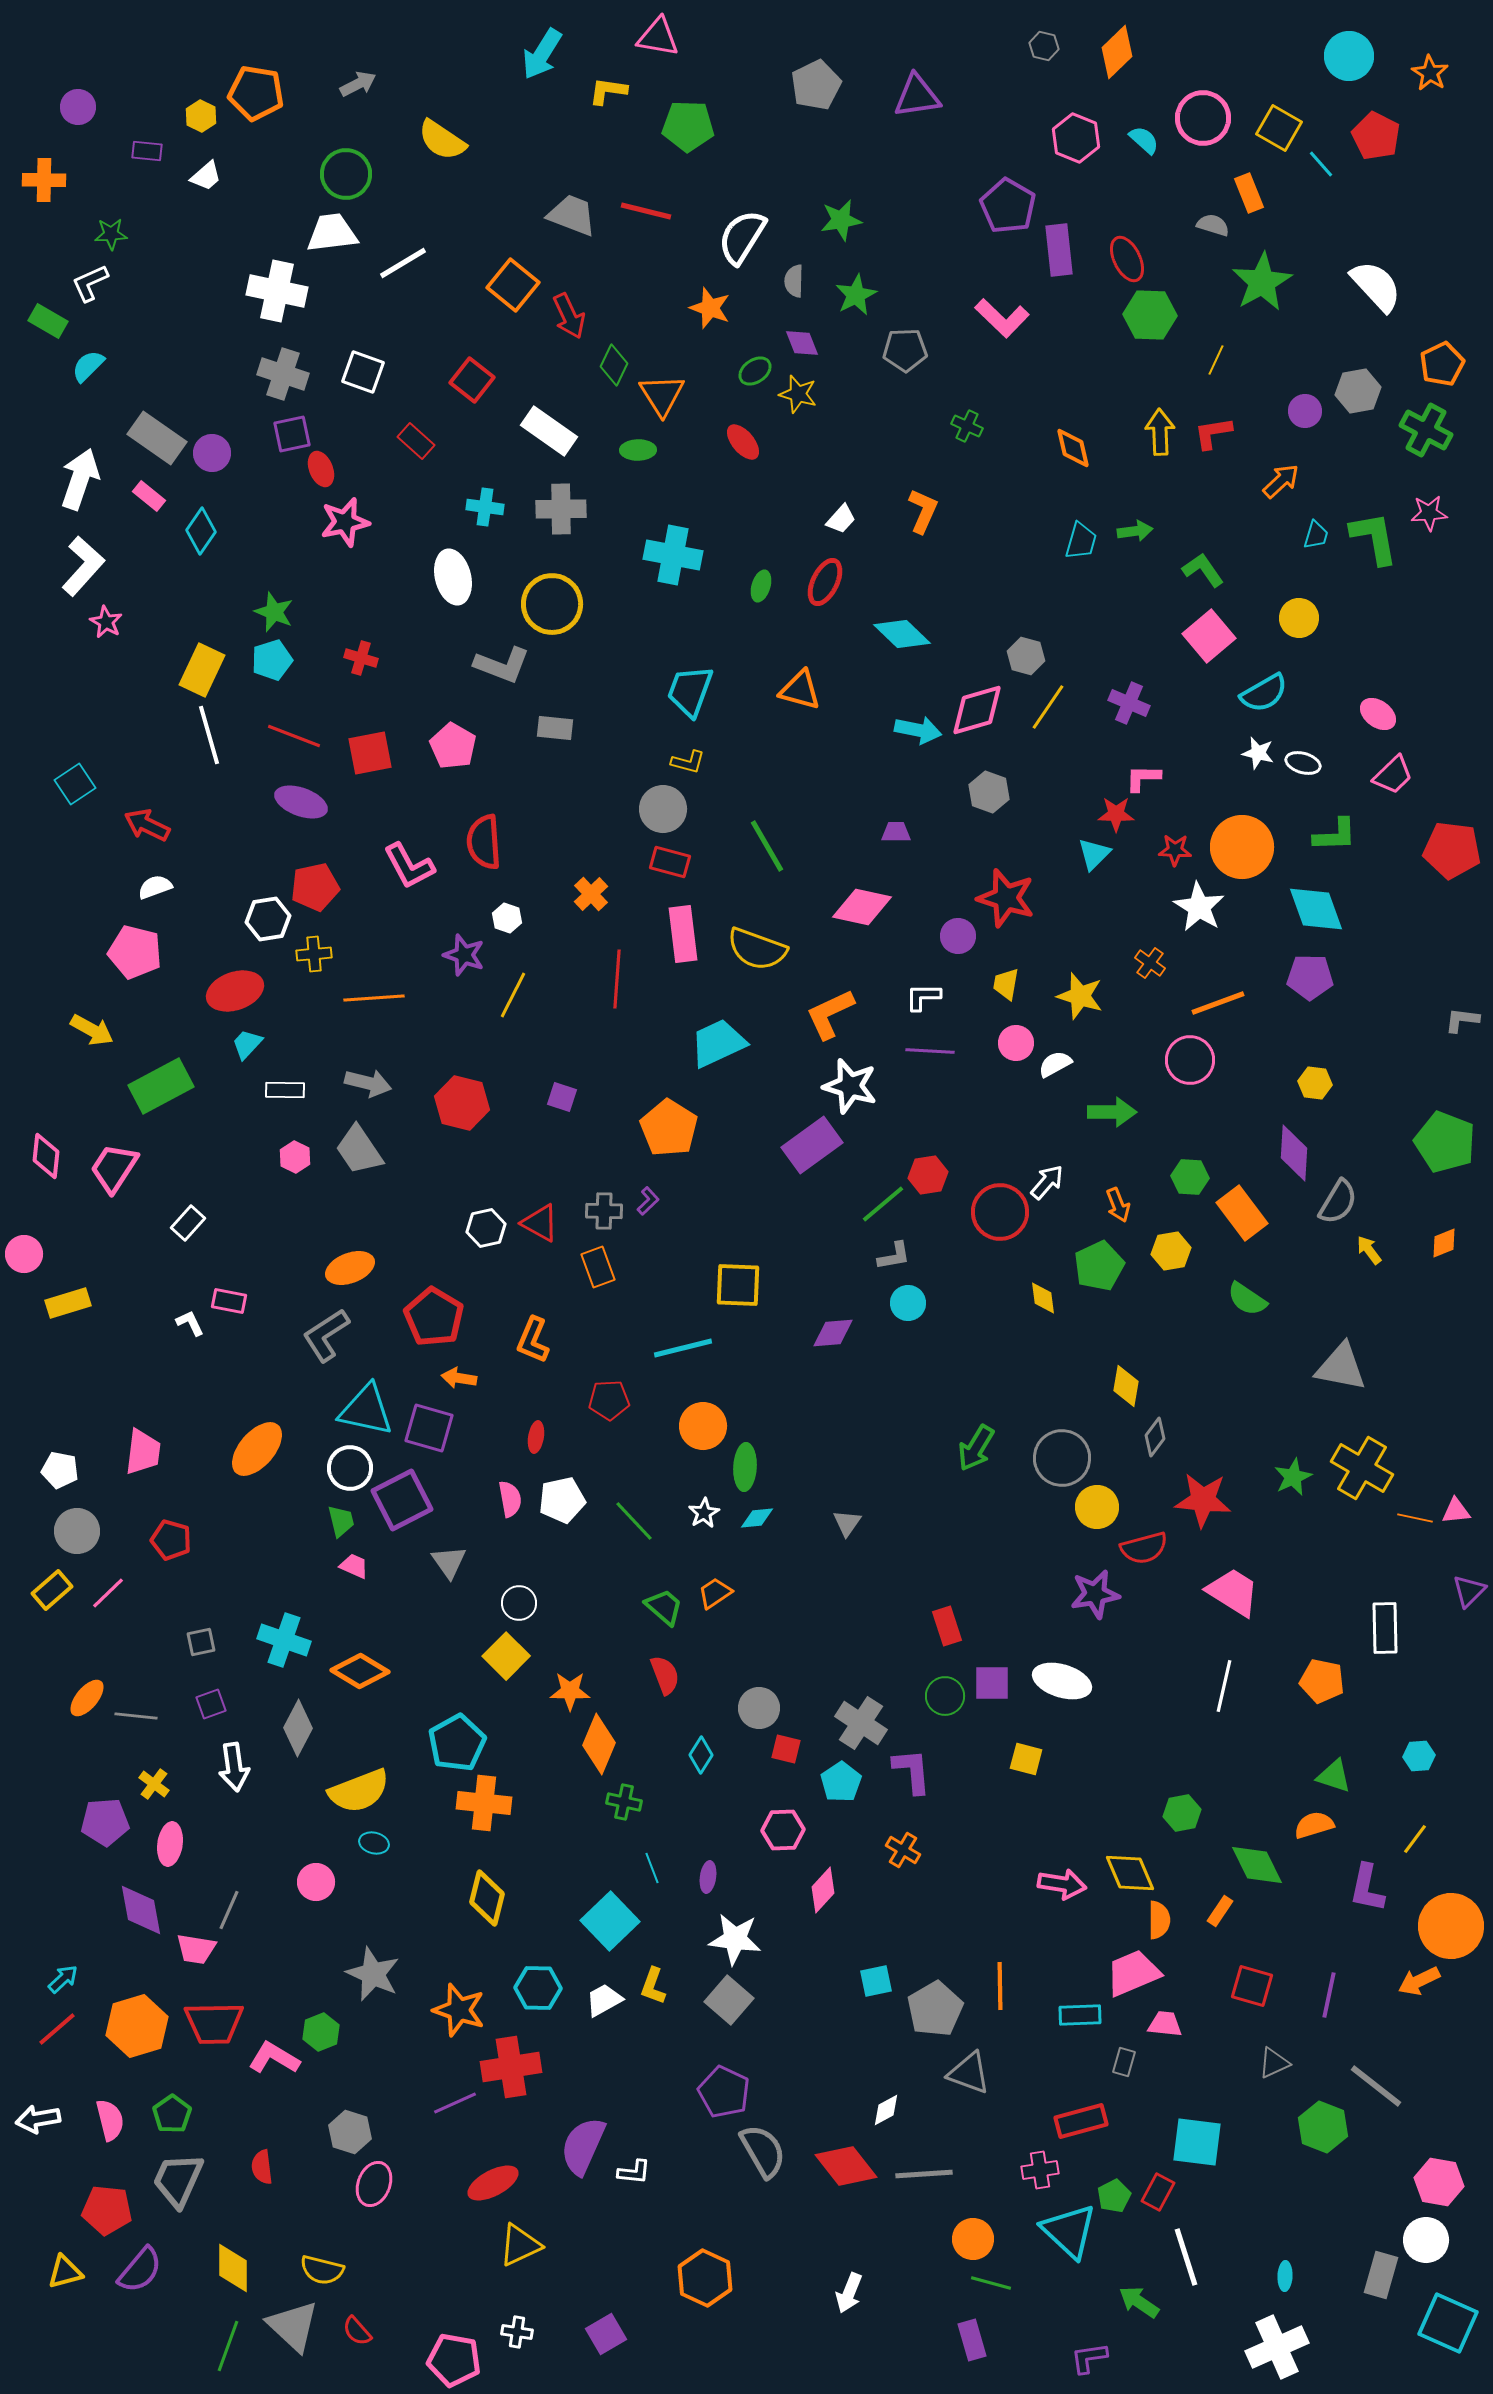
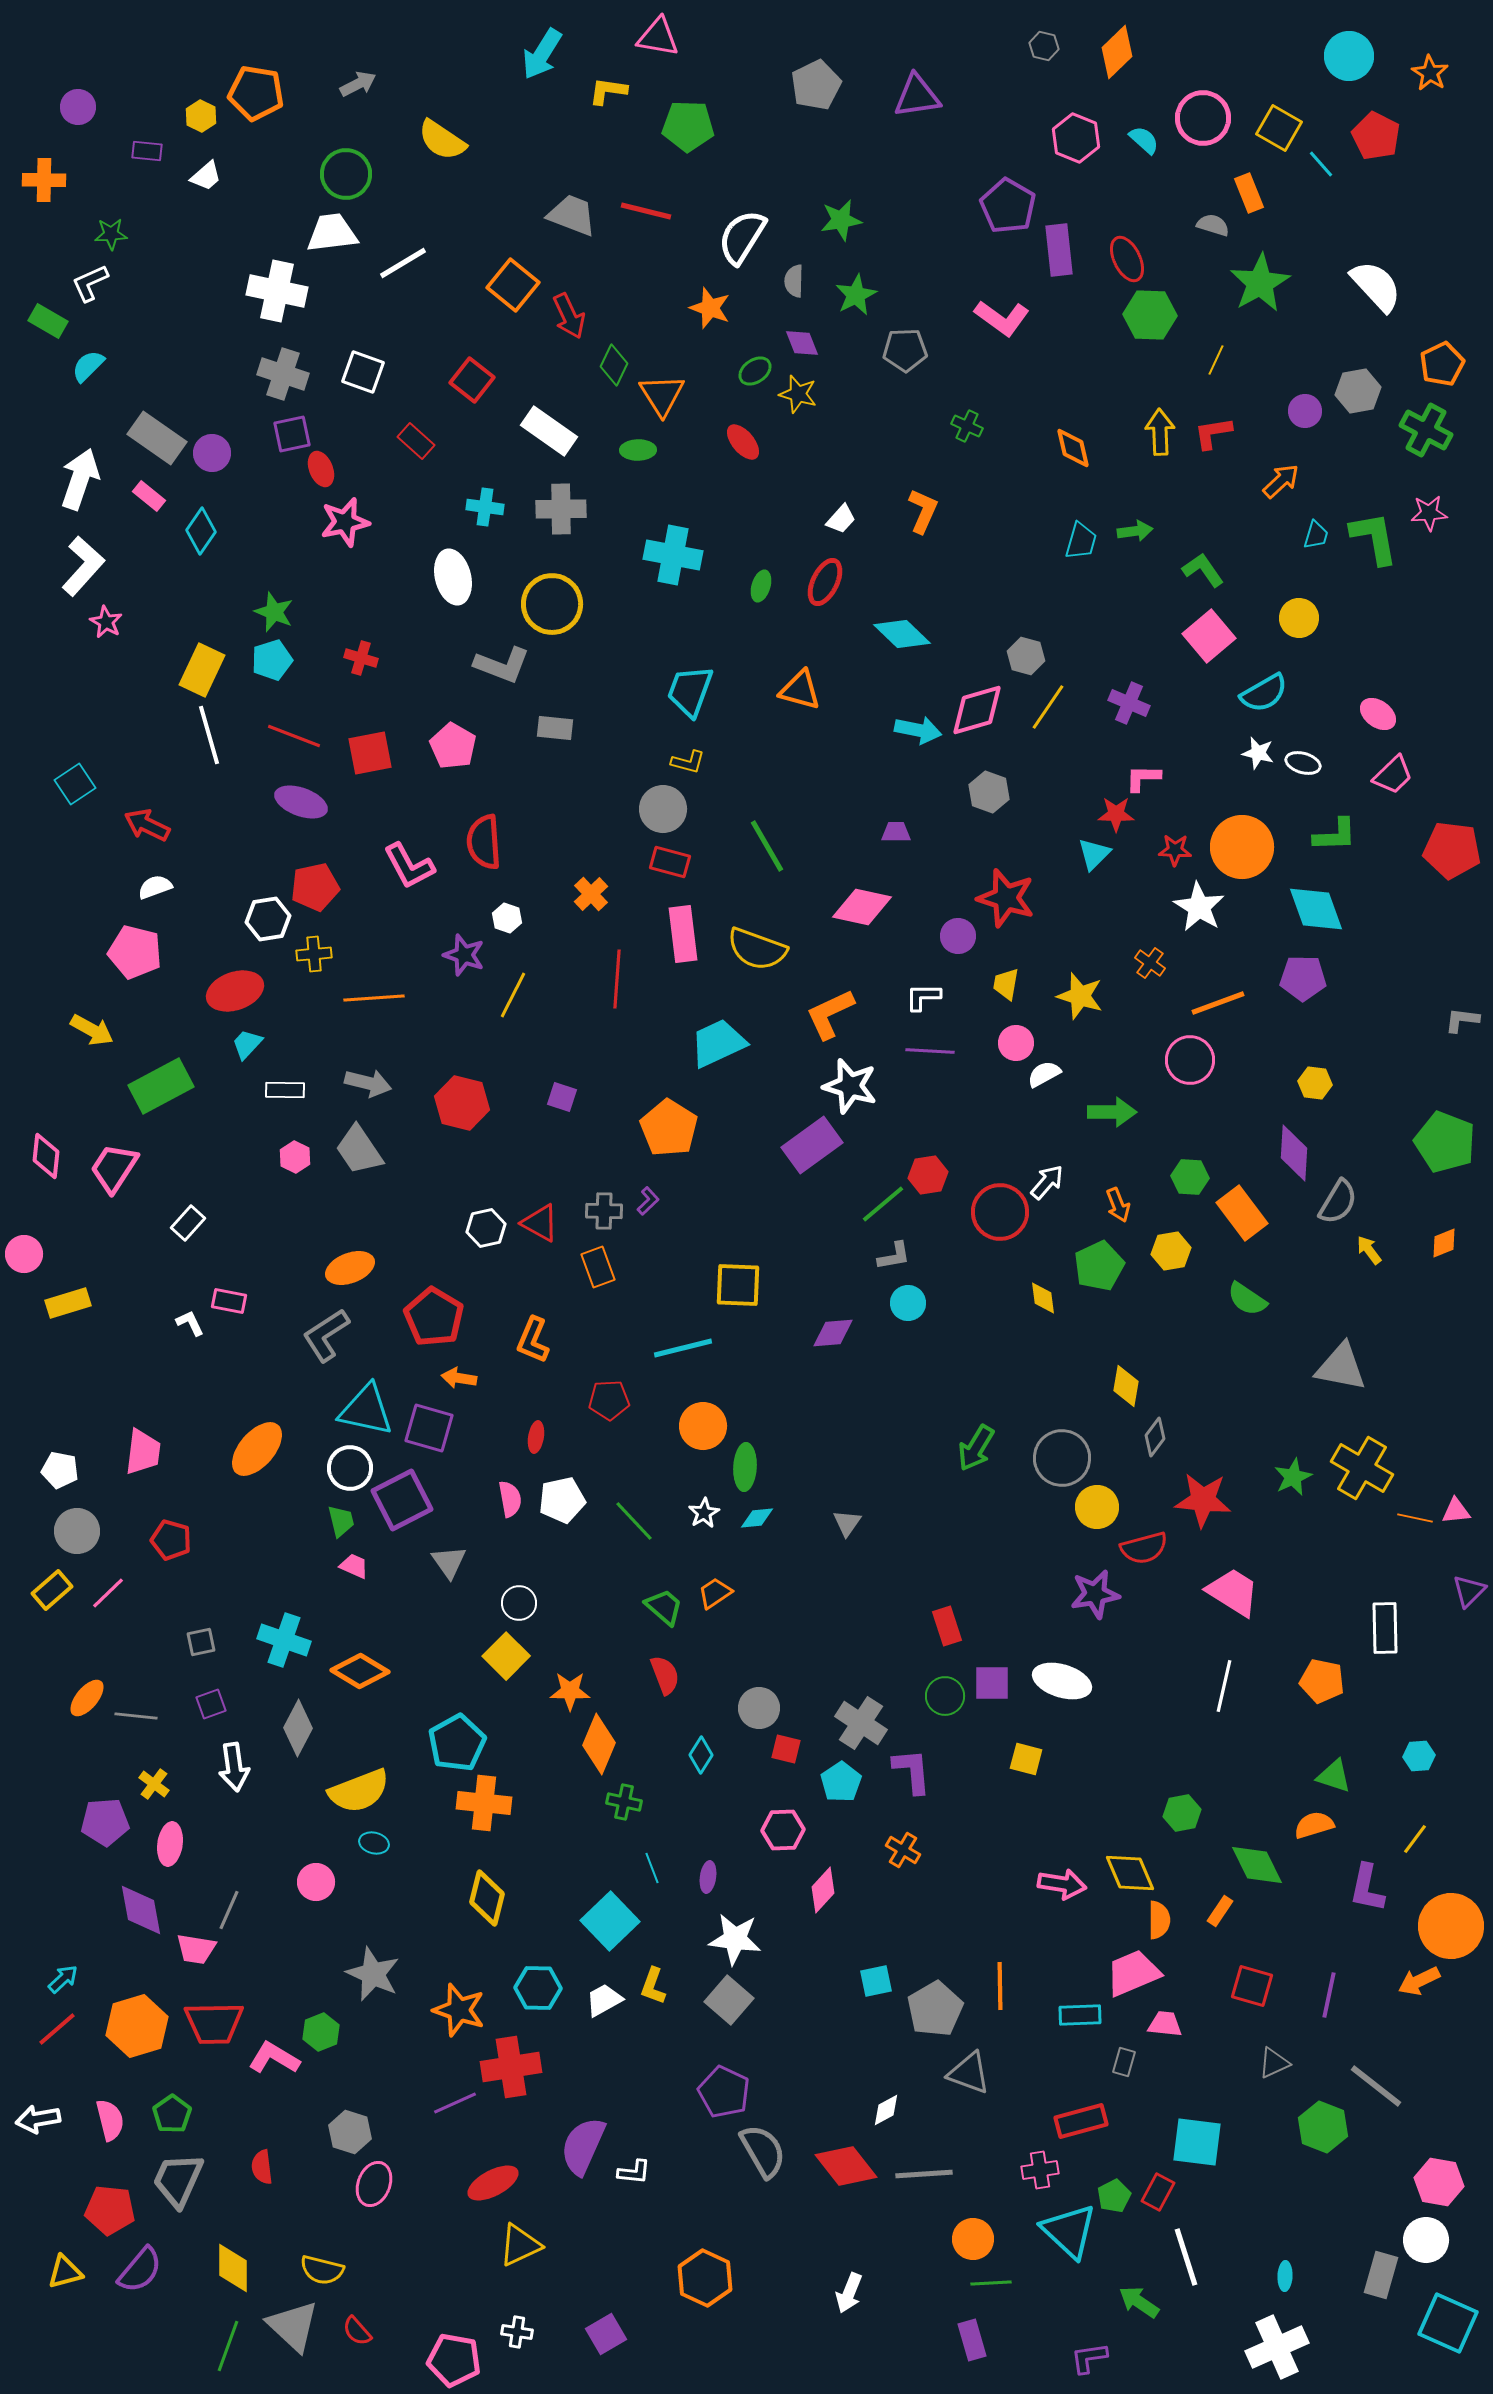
green star at (1262, 282): moved 2 px left, 1 px down
pink L-shape at (1002, 318): rotated 8 degrees counterclockwise
purple pentagon at (1310, 977): moved 7 px left, 1 px down
white semicircle at (1055, 1064): moved 11 px left, 10 px down
red pentagon at (107, 2210): moved 3 px right
green line at (991, 2283): rotated 18 degrees counterclockwise
